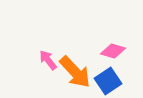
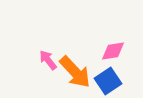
pink diamond: rotated 25 degrees counterclockwise
